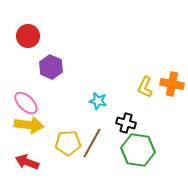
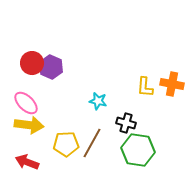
red circle: moved 4 px right, 27 px down
yellow L-shape: rotated 20 degrees counterclockwise
yellow pentagon: moved 2 px left, 1 px down
